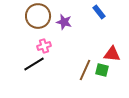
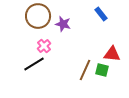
blue rectangle: moved 2 px right, 2 px down
purple star: moved 1 px left, 2 px down
pink cross: rotated 24 degrees counterclockwise
